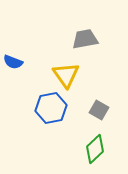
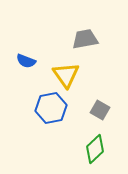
blue semicircle: moved 13 px right, 1 px up
gray square: moved 1 px right
